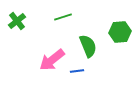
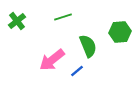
blue line: rotated 32 degrees counterclockwise
